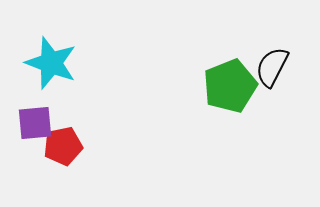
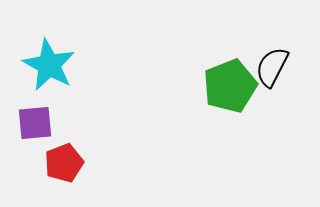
cyan star: moved 2 px left, 2 px down; rotated 8 degrees clockwise
red pentagon: moved 1 px right, 17 px down; rotated 9 degrees counterclockwise
